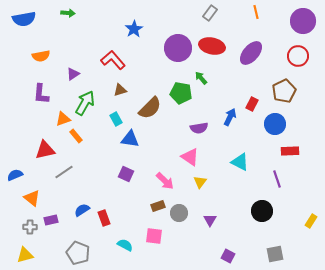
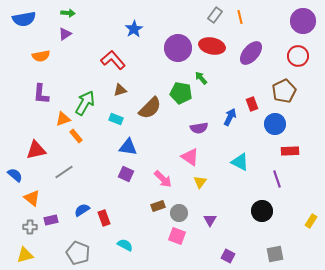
orange line at (256, 12): moved 16 px left, 5 px down
gray rectangle at (210, 13): moved 5 px right, 2 px down
purple triangle at (73, 74): moved 8 px left, 40 px up
red rectangle at (252, 104): rotated 48 degrees counterclockwise
cyan rectangle at (116, 119): rotated 40 degrees counterclockwise
blue triangle at (130, 139): moved 2 px left, 8 px down
red triangle at (45, 150): moved 9 px left
blue semicircle at (15, 175): rotated 63 degrees clockwise
pink arrow at (165, 181): moved 2 px left, 2 px up
pink square at (154, 236): moved 23 px right; rotated 12 degrees clockwise
